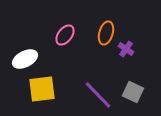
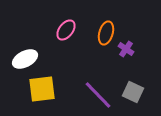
pink ellipse: moved 1 px right, 5 px up
